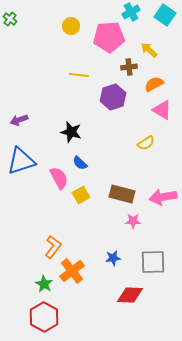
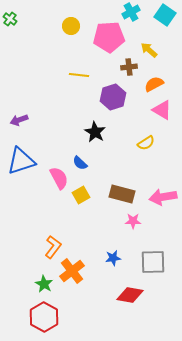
black star: moved 24 px right; rotated 15 degrees clockwise
red diamond: rotated 8 degrees clockwise
